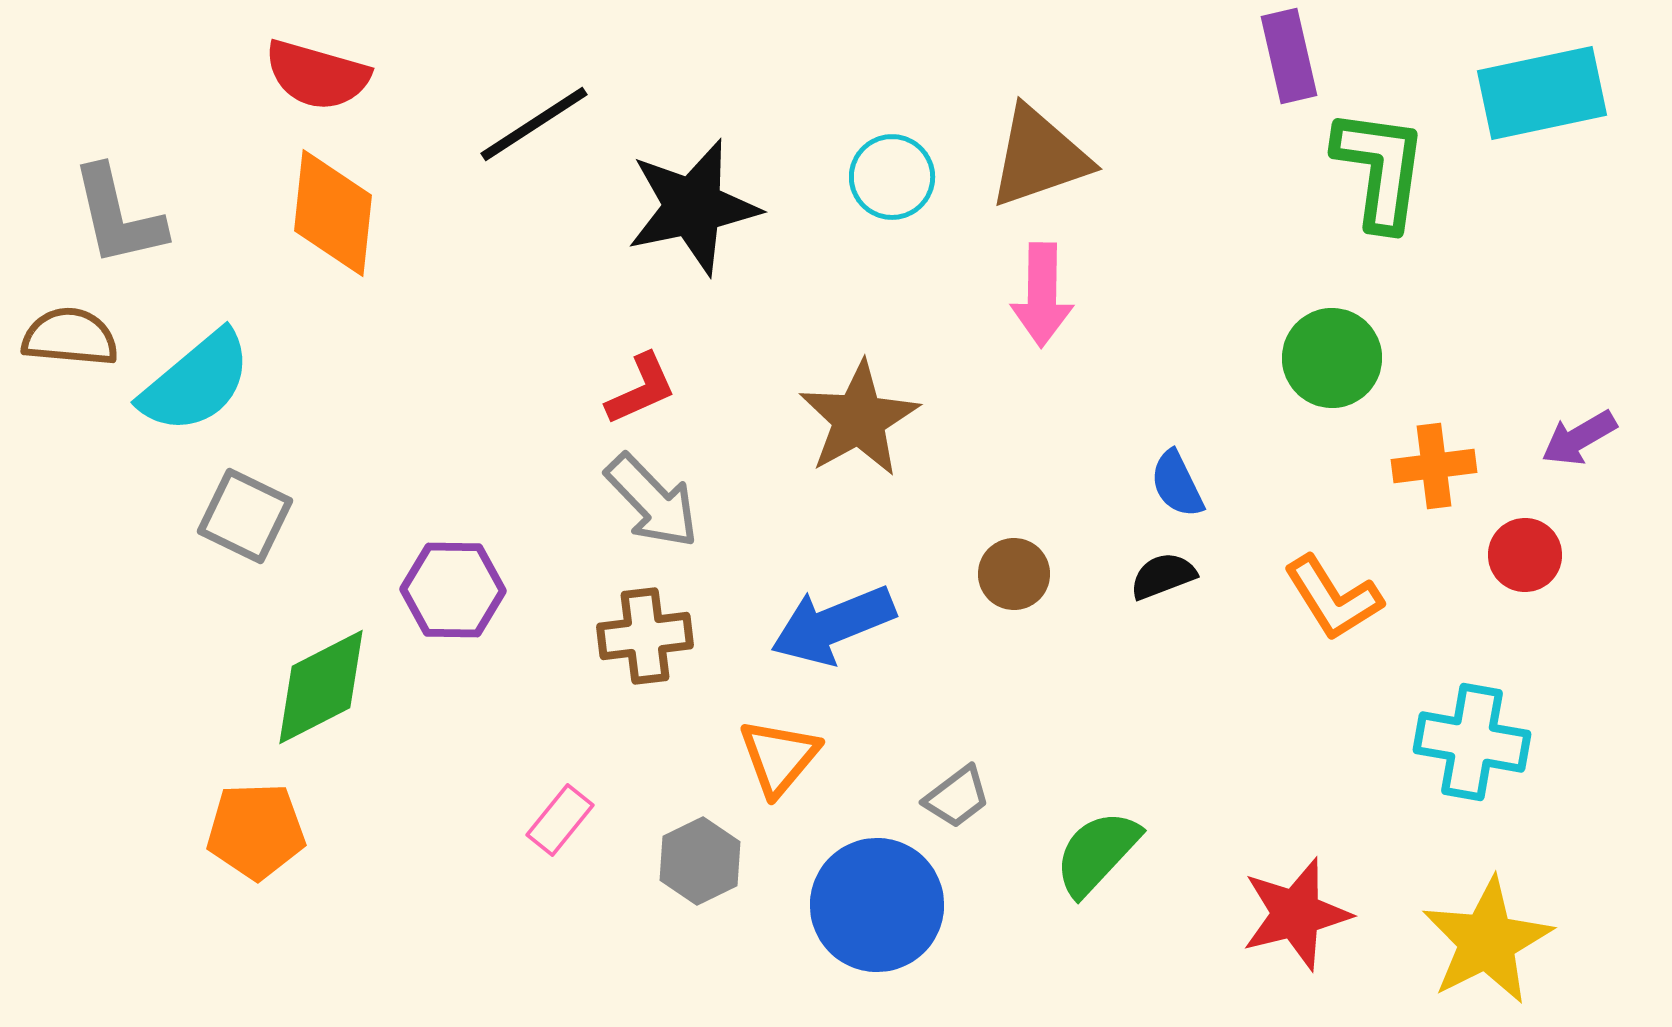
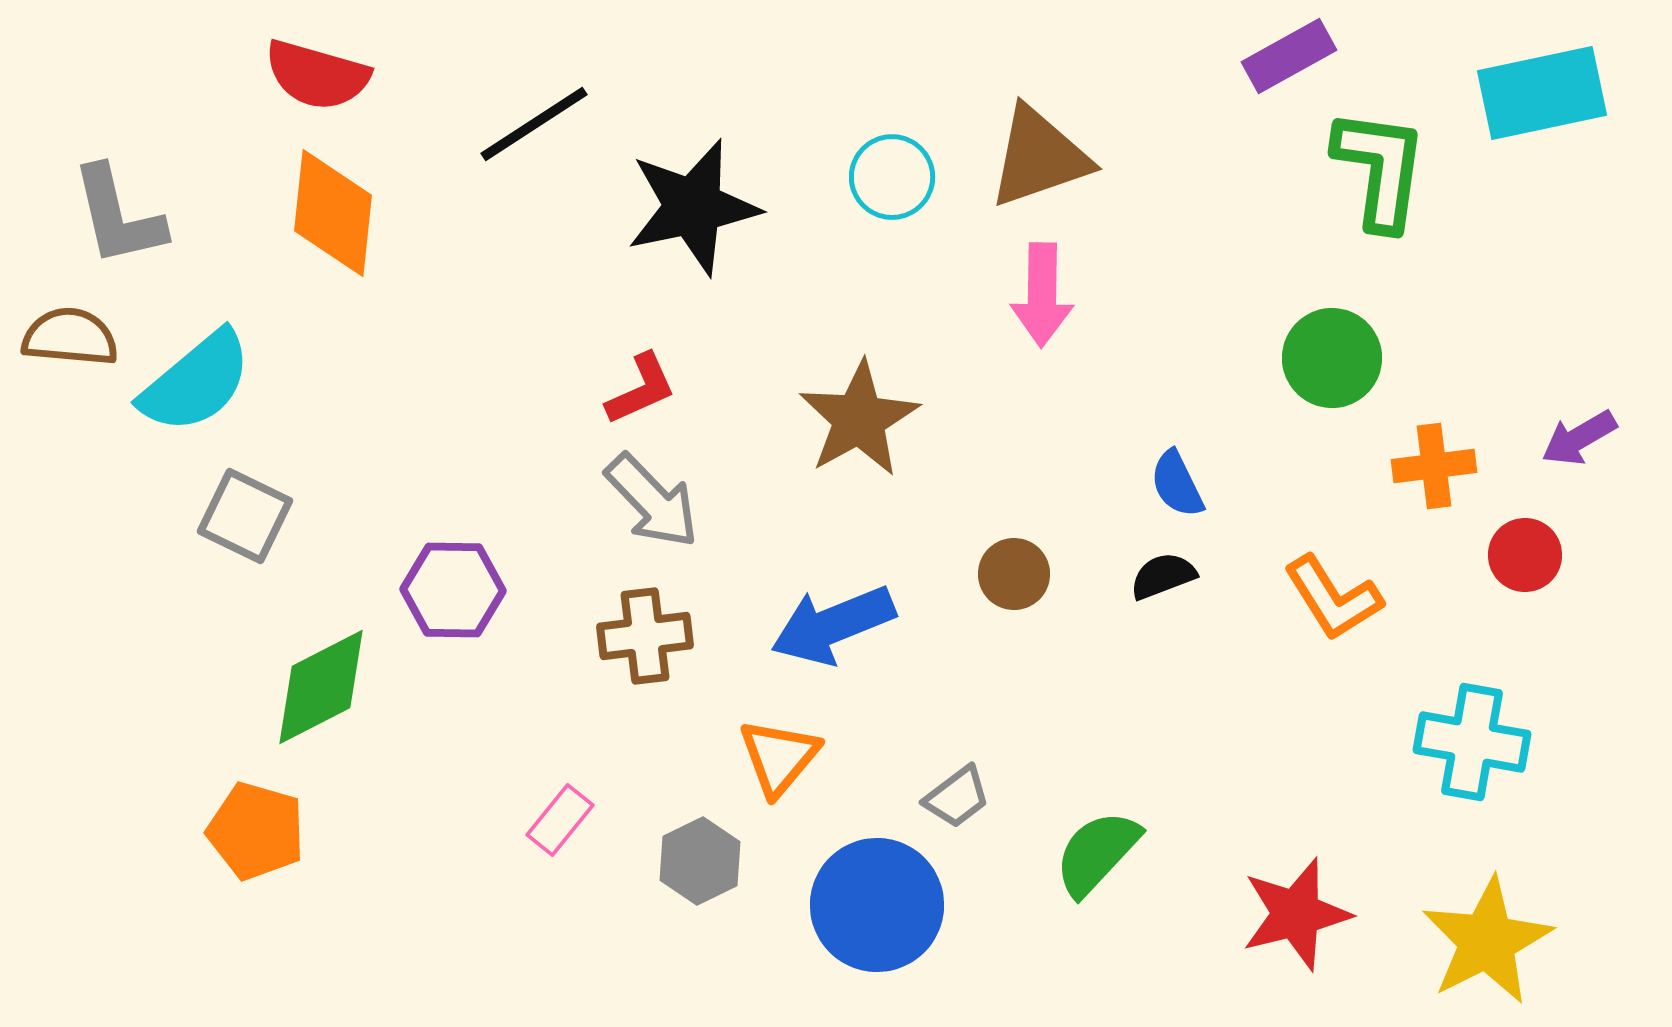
purple rectangle: rotated 74 degrees clockwise
orange pentagon: rotated 18 degrees clockwise
